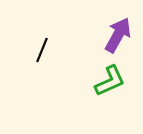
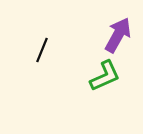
green L-shape: moved 5 px left, 5 px up
